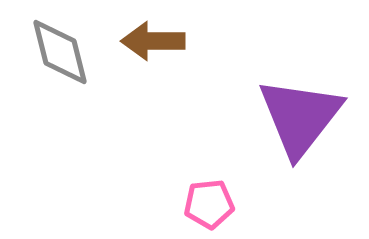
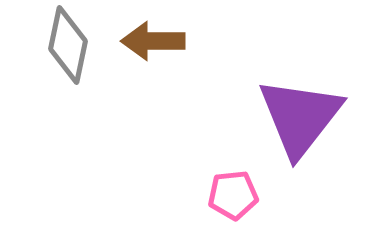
gray diamond: moved 8 px right, 7 px up; rotated 26 degrees clockwise
pink pentagon: moved 24 px right, 9 px up
